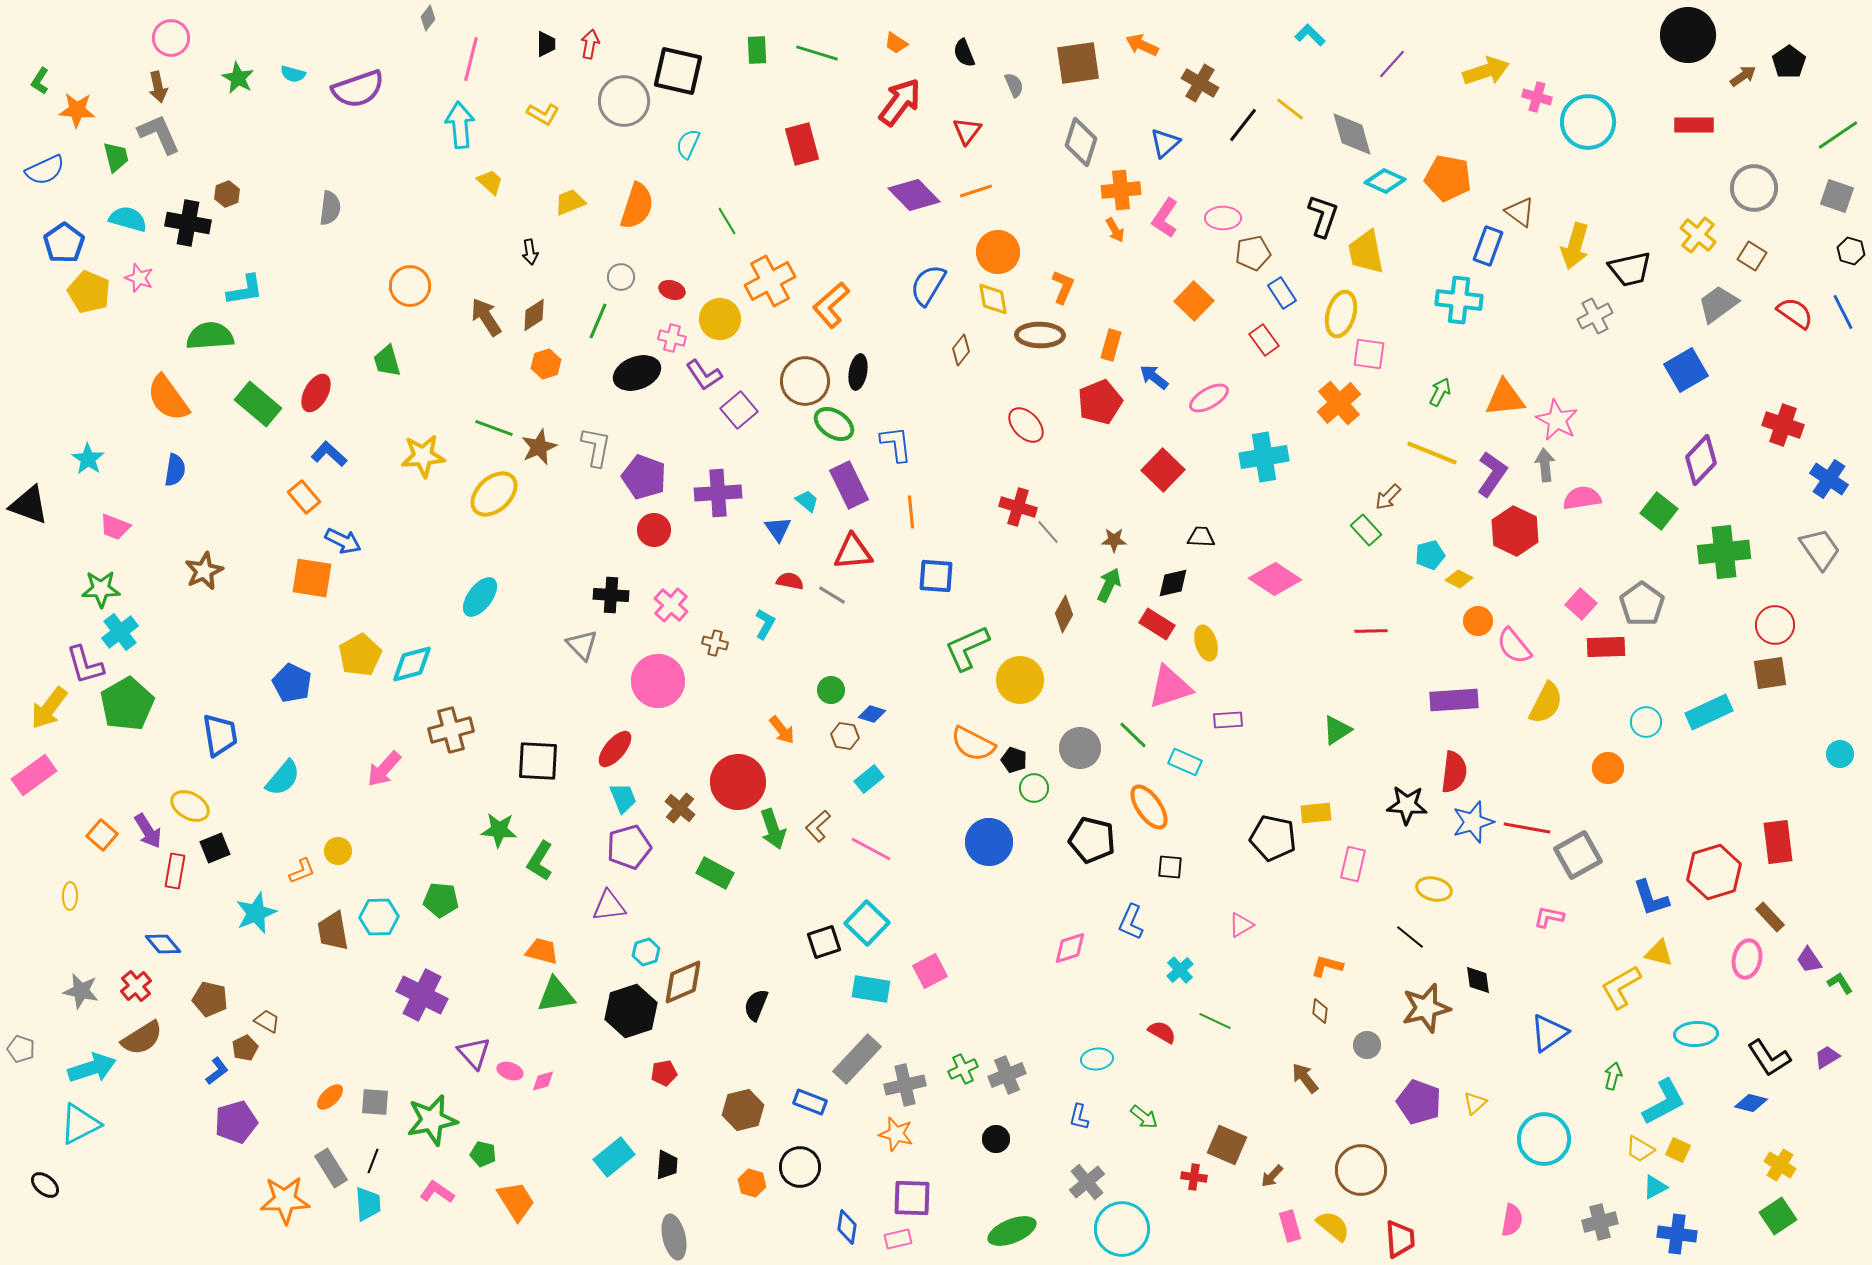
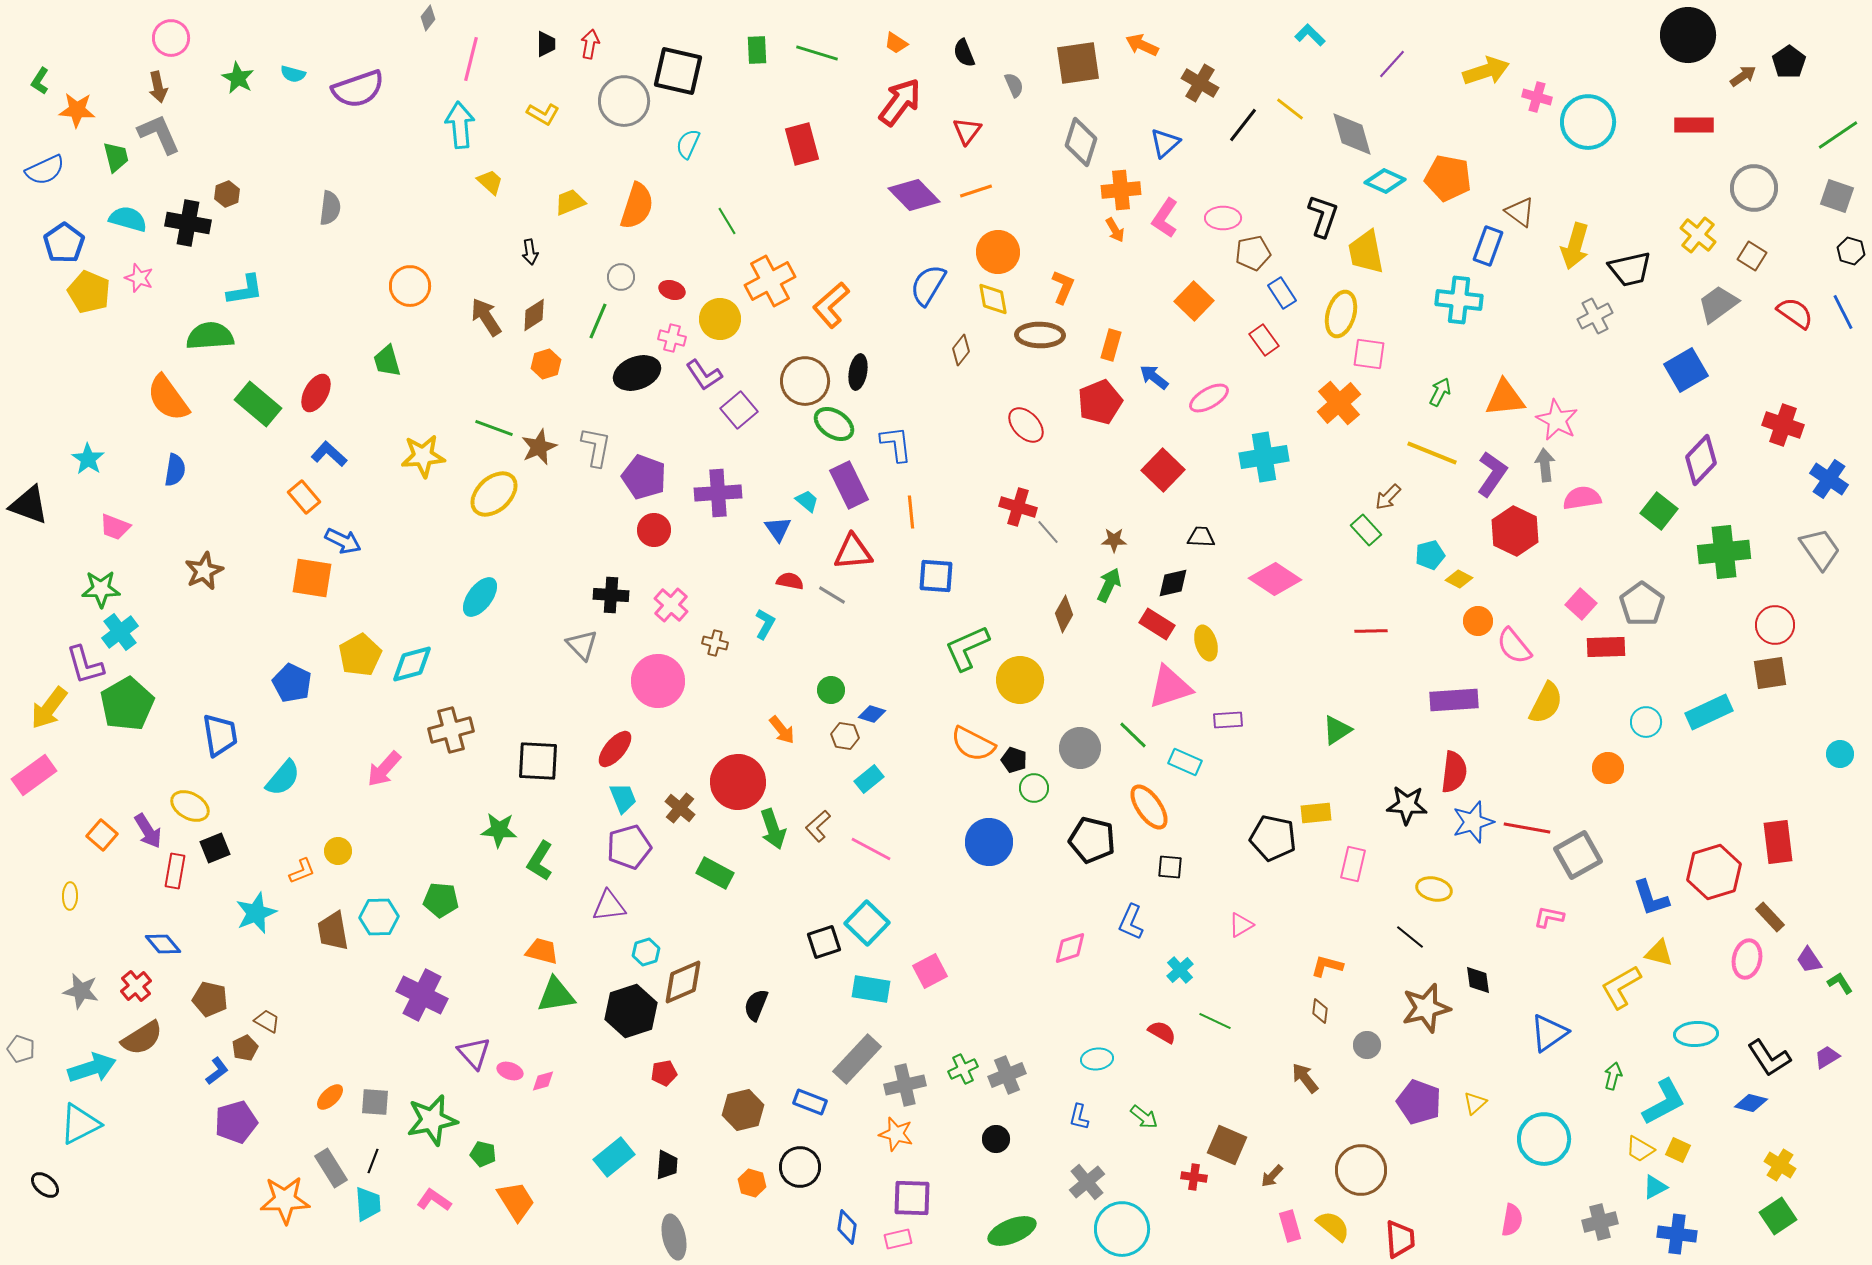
pink L-shape at (437, 1192): moved 3 px left, 8 px down
